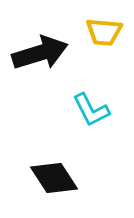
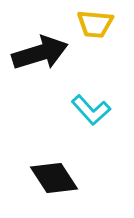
yellow trapezoid: moved 9 px left, 8 px up
cyan L-shape: rotated 15 degrees counterclockwise
